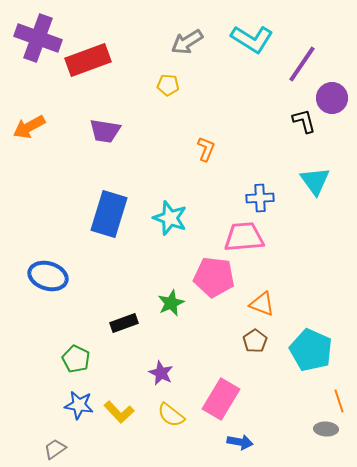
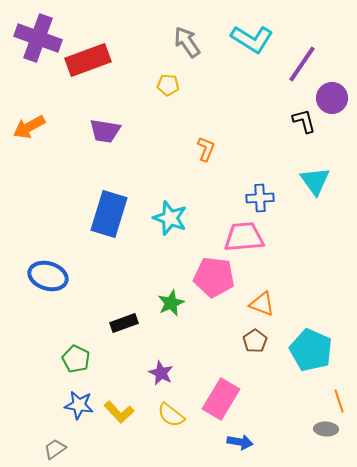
gray arrow: rotated 88 degrees clockwise
